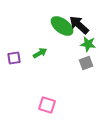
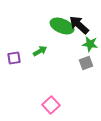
green ellipse: rotated 15 degrees counterclockwise
green star: moved 2 px right
green arrow: moved 2 px up
pink square: moved 4 px right; rotated 30 degrees clockwise
